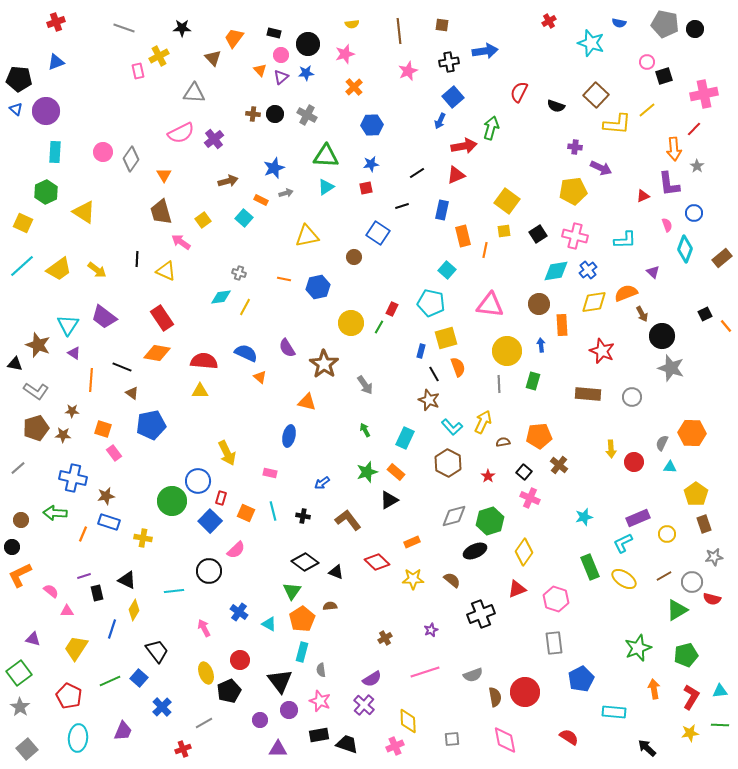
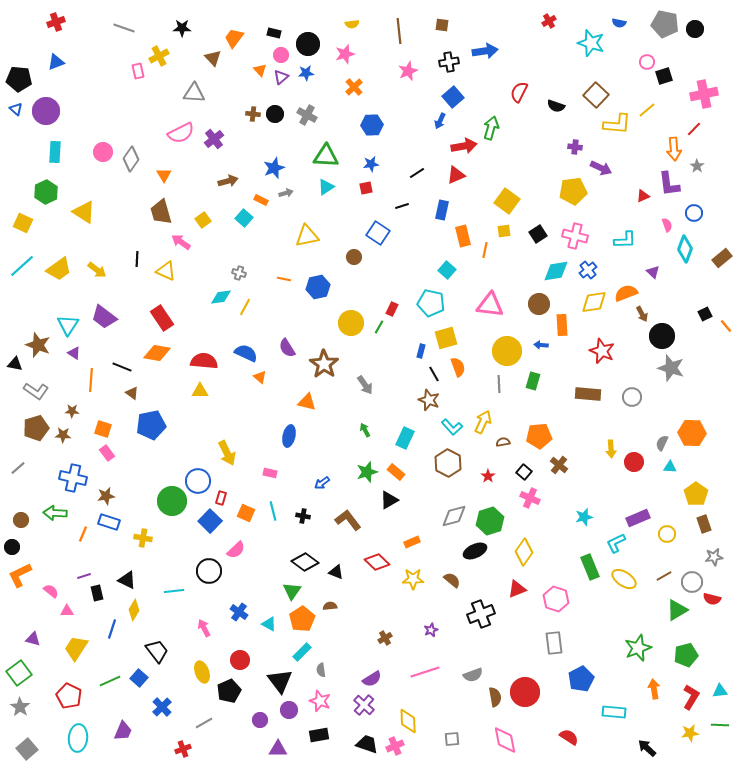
blue arrow at (541, 345): rotated 80 degrees counterclockwise
pink rectangle at (114, 453): moved 7 px left
cyan L-shape at (623, 543): moved 7 px left
cyan rectangle at (302, 652): rotated 30 degrees clockwise
yellow ellipse at (206, 673): moved 4 px left, 1 px up
black trapezoid at (347, 744): moved 20 px right
